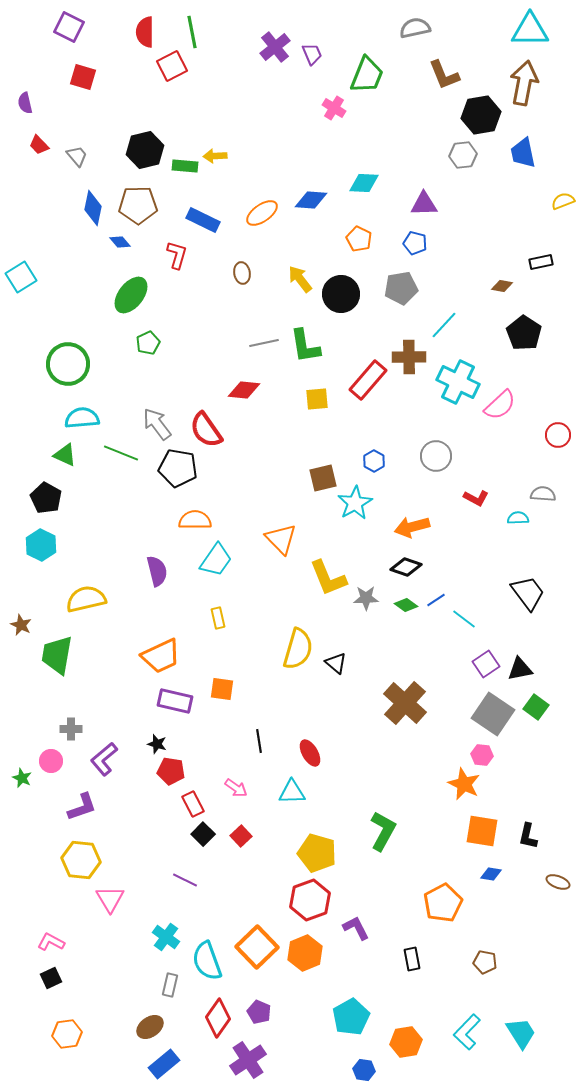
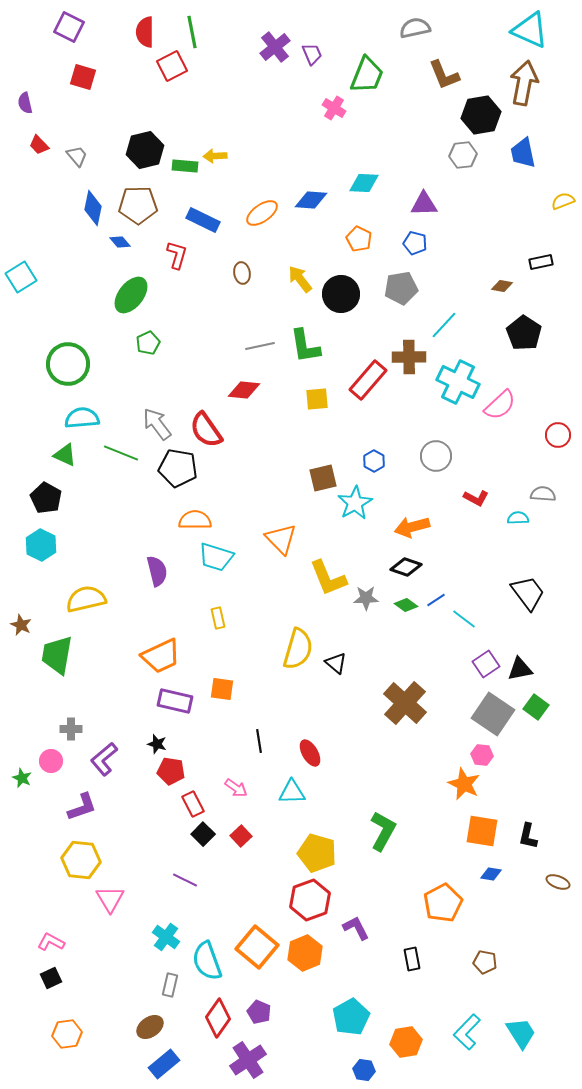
cyan triangle at (530, 30): rotated 24 degrees clockwise
gray line at (264, 343): moved 4 px left, 3 px down
cyan trapezoid at (216, 560): moved 3 px up; rotated 72 degrees clockwise
orange square at (257, 947): rotated 6 degrees counterclockwise
